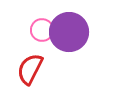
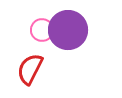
purple circle: moved 1 px left, 2 px up
